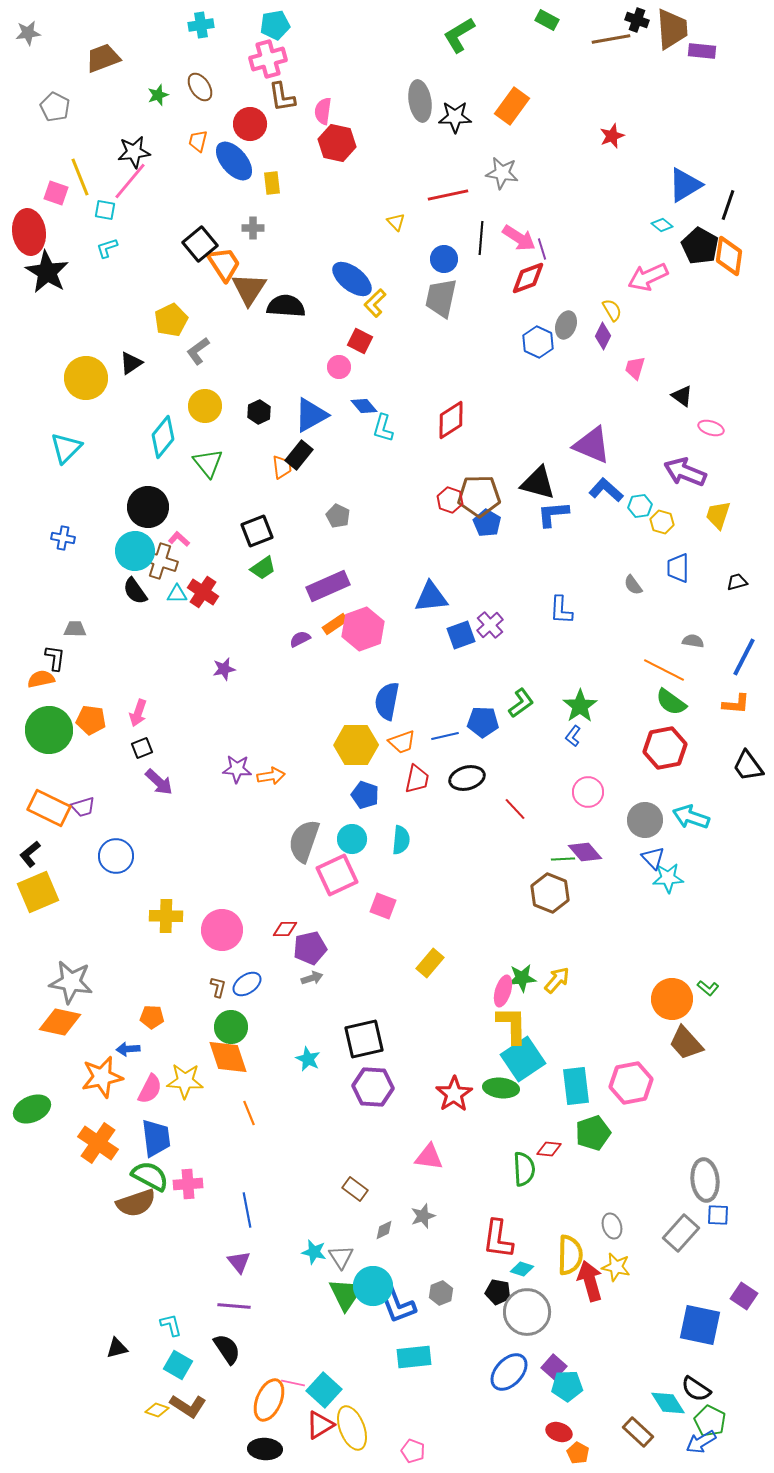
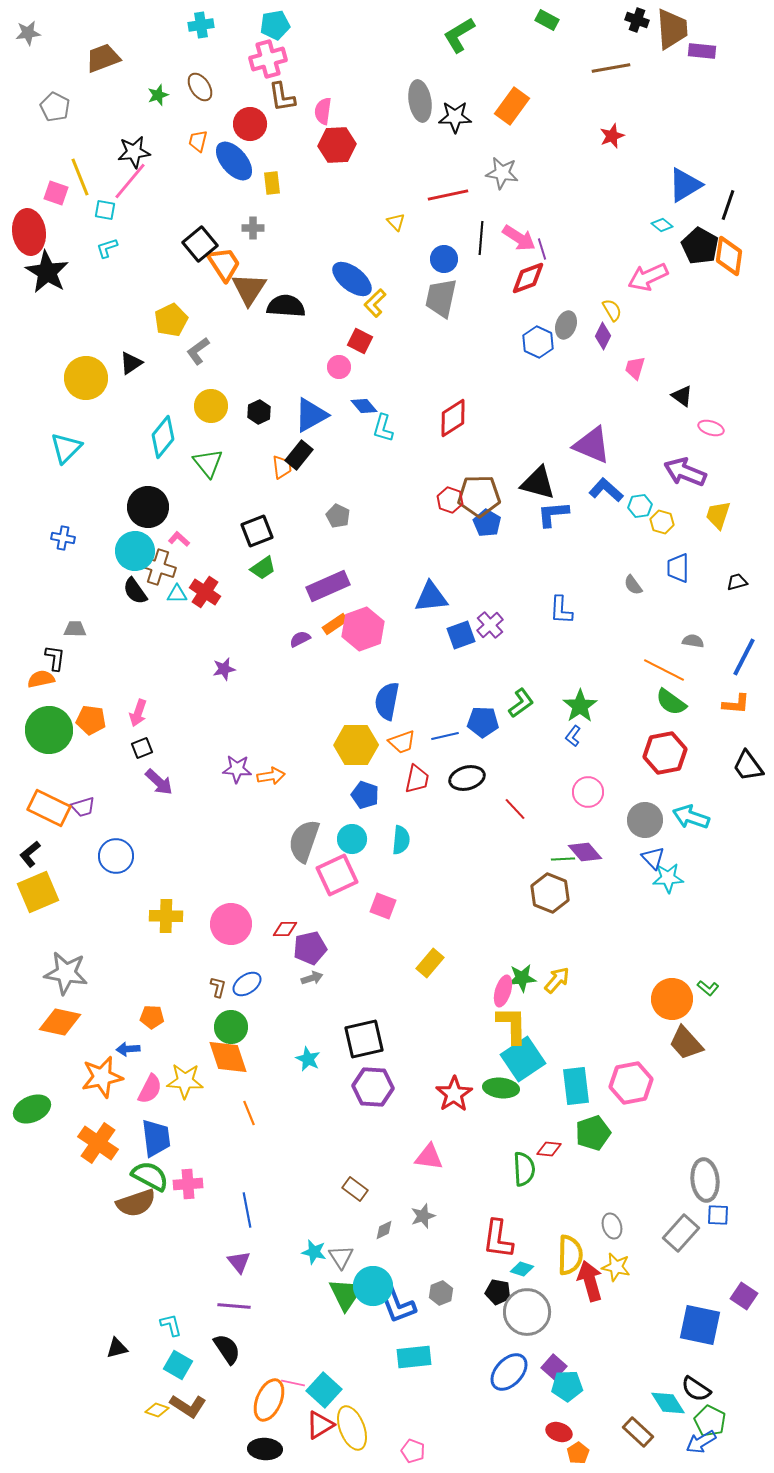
brown line at (611, 39): moved 29 px down
red hexagon at (337, 143): moved 2 px down; rotated 15 degrees counterclockwise
yellow circle at (205, 406): moved 6 px right
red diamond at (451, 420): moved 2 px right, 2 px up
brown cross at (160, 561): moved 2 px left, 6 px down
red cross at (203, 592): moved 2 px right
red hexagon at (665, 748): moved 5 px down
pink circle at (222, 930): moved 9 px right, 6 px up
gray star at (71, 982): moved 5 px left, 9 px up
orange pentagon at (578, 1453): rotated 10 degrees clockwise
